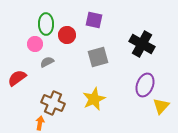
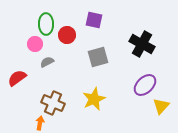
purple ellipse: rotated 25 degrees clockwise
